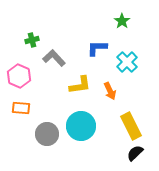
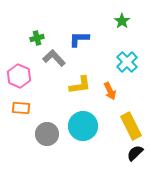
green cross: moved 5 px right, 2 px up
blue L-shape: moved 18 px left, 9 px up
cyan circle: moved 2 px right
